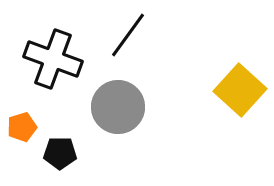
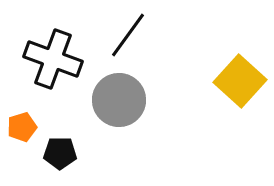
yellow square: moved 9 px up
gray circle: moved 1 px right, 7 px up
